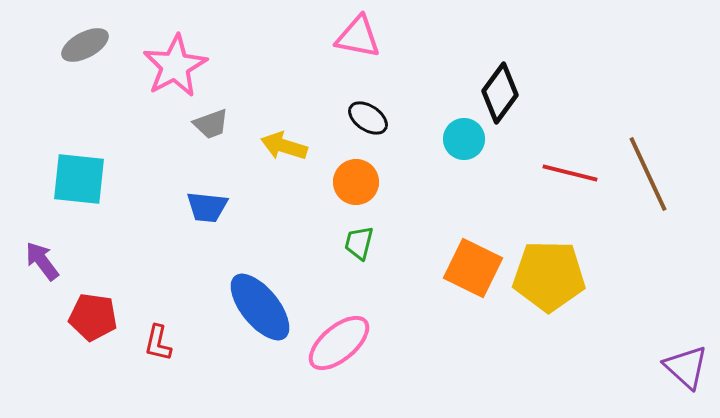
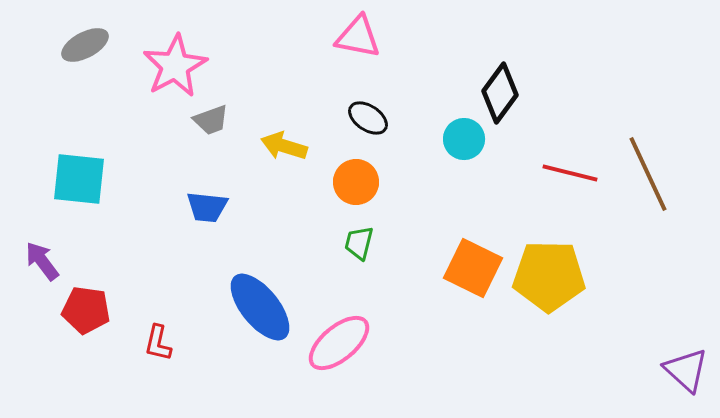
gray trapezoid: moved 4 px up
red pentagon: moved 7 px left, 7 px up
purple triangle: moved 3 px down
